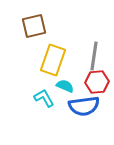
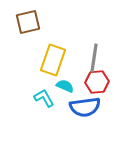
brown square: moved 6 px left, 4 px up
gray line: moved 2 px down
blue semicircle: moved 1 px right, 1 px down
